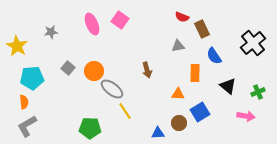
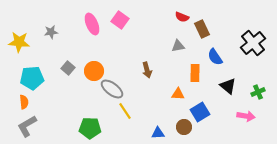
yellow star: moved 2 px right, 4 px up; rotated 25 degrees counterclockwise
blue semicircle: moved 1 px right, 1 px down
brown circle: moved 5 px right, 4 px down
